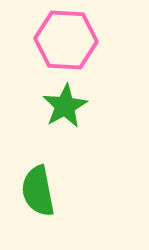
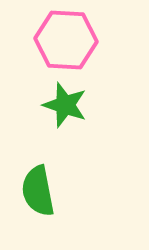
green star: moved 1 px up; rotated 24 degrees counterclockwise
